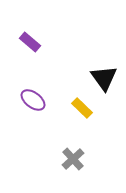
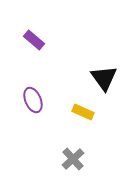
purple rectangle: moved 4 px right, 2 px up
purple ellipse: rotated 30 degrees clockwise
yellow rectangle: moved 1 px right, 4 px down; rotated 20 degrees counterclockwise
